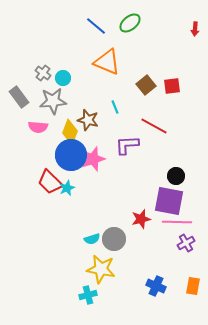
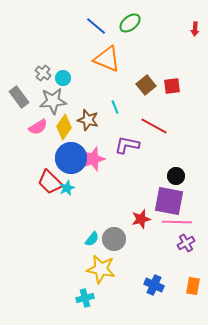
orange triangle: moved 3 px up
pink semicircle: rotated 36 degrees counterclockwise
yellow diamond: moved 6 px left, 5 px up; rotated 15 degrees clockwise
purple L-shape: rotated 15 degrees clockwise
blue circle: moved 3 px down
cyan semicircle: rotated 35 degrees counterclockwise
blue cross: moved 2 px left, 1 px up
cyan cross: moved 3 px left, 3 px down
